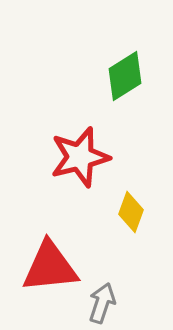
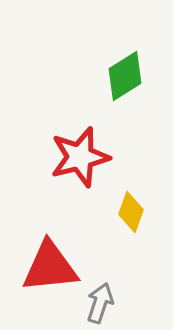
gray arrow: moved 2 px left
